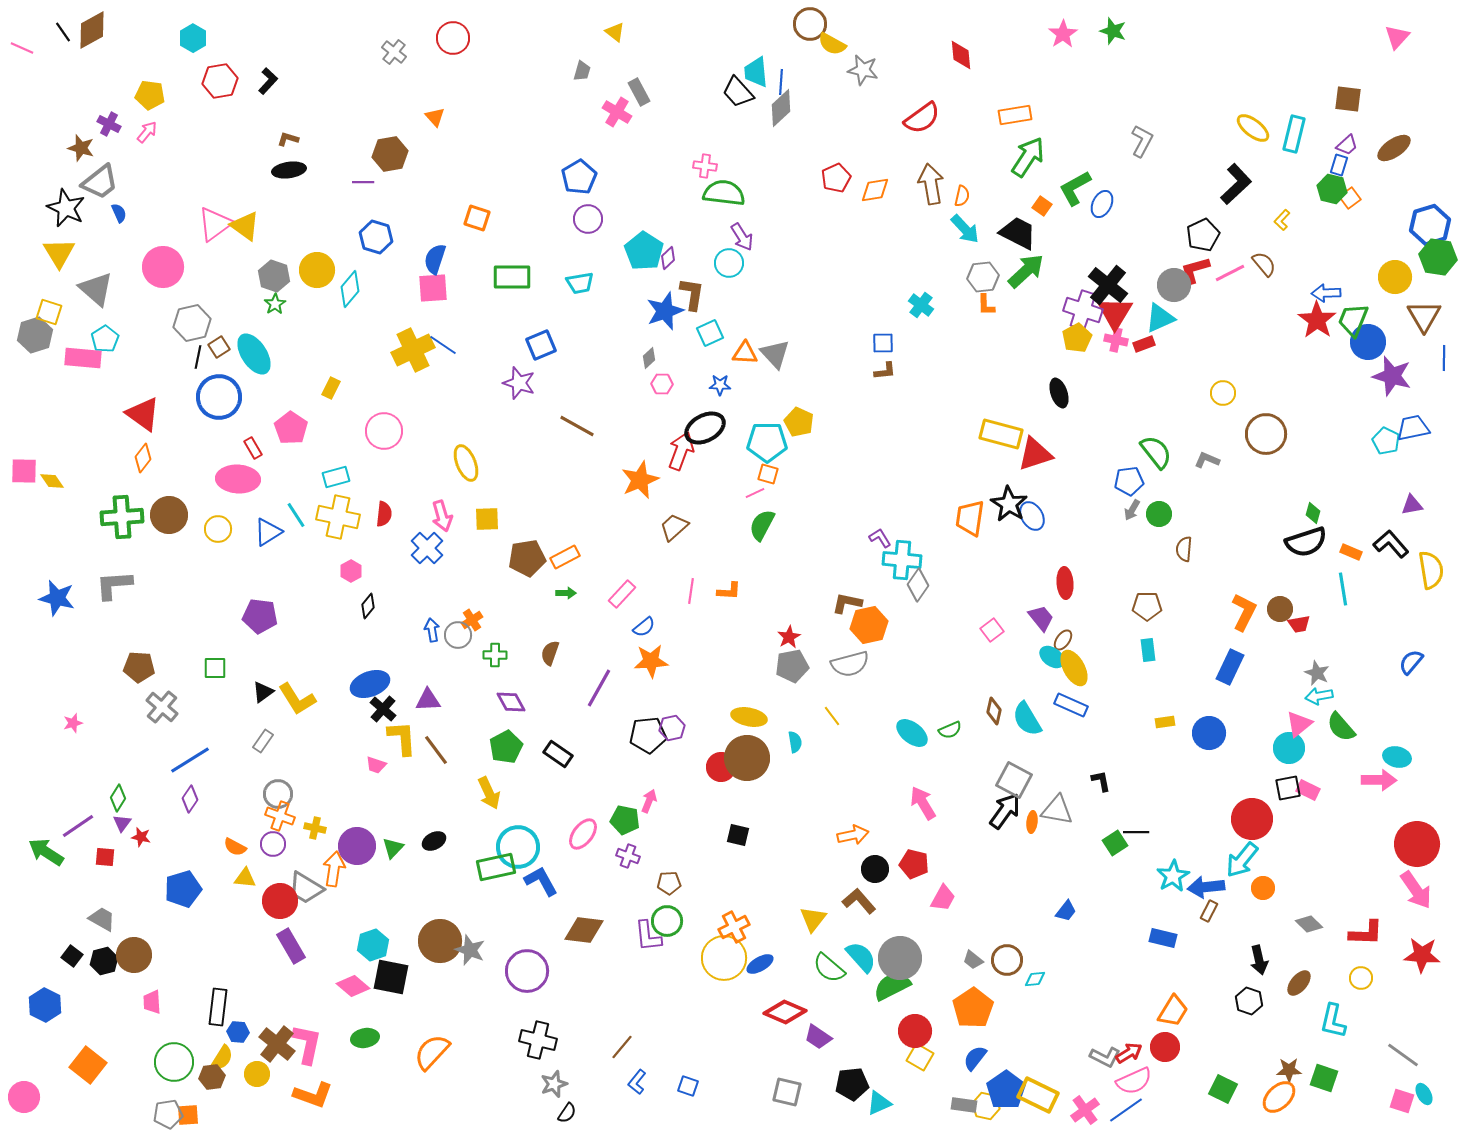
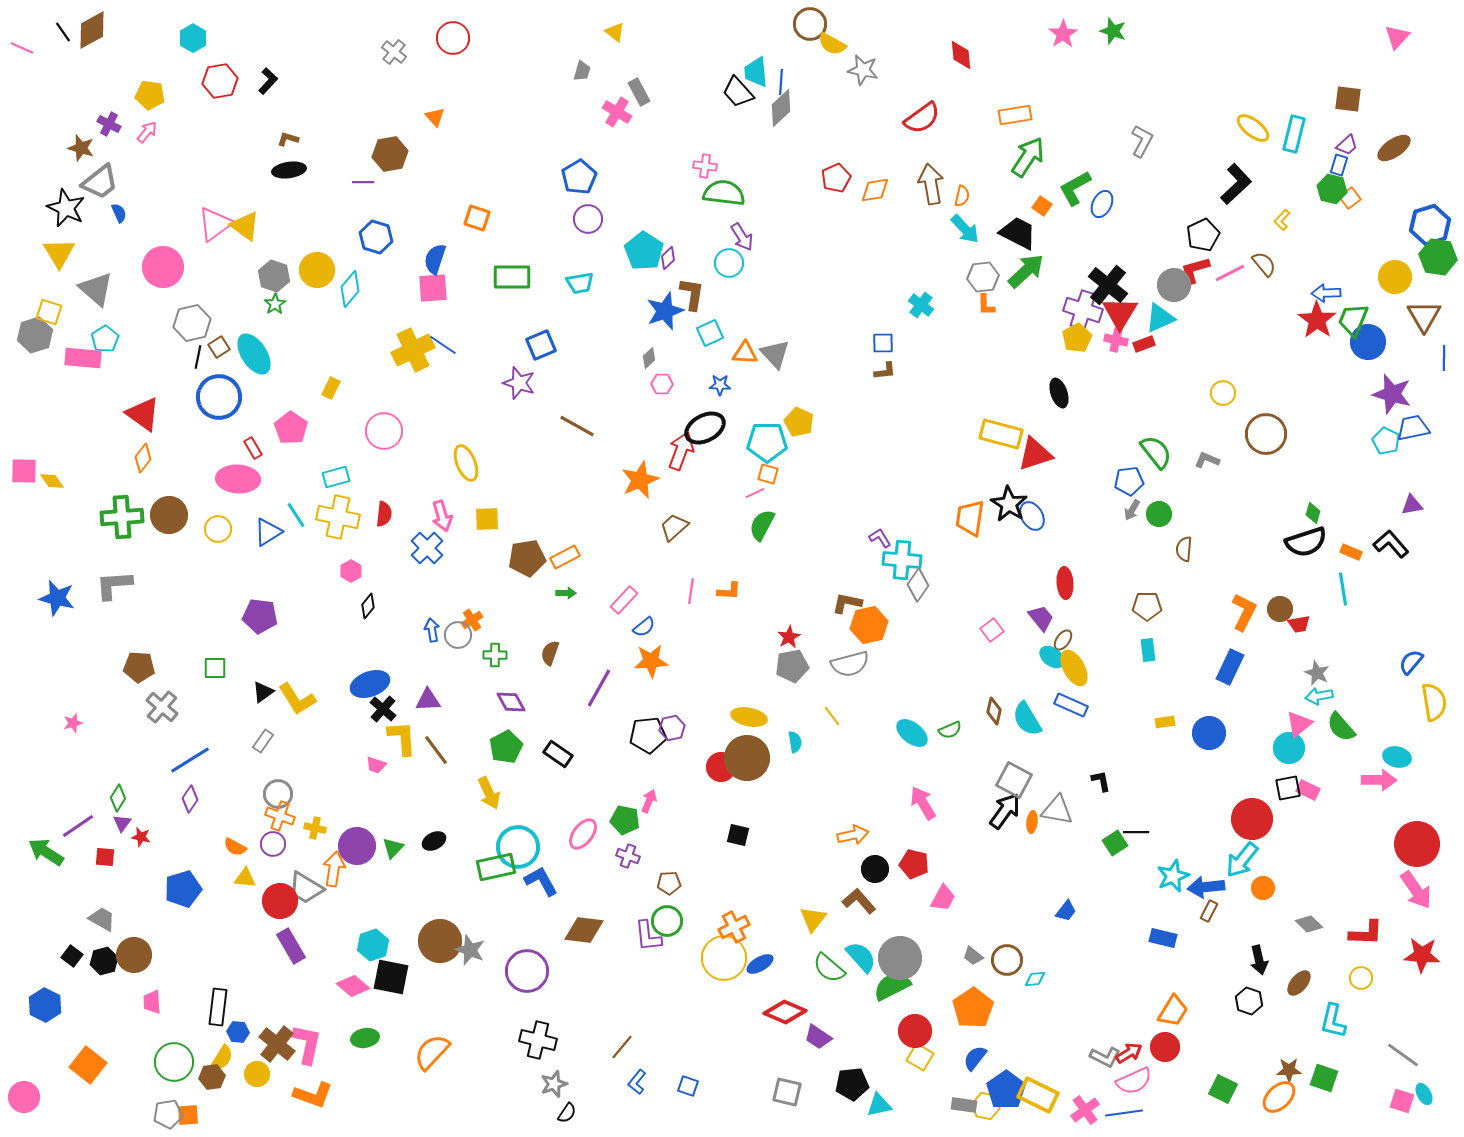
red triangle at (1115, 313): moved 5 px right
purple star at (1392, 376): moved 18 px down
yellow semicircle at (1431, 570): moved 3 px right, 132 px down
pink rectangle at (622, 594): moved 2 px right, 6 px down
cyan star at (1173, 876): rotated 8 degrees clockwise
gray trapezoid at (973, 960): moved 4 px up
cyan triangle at (879, 1103): moved 2 px down; rotated 12 degrees clockwise
blue line at (1126, 1110): moved 2 px left, 3 px down; rotated 27 degrees clockwise
